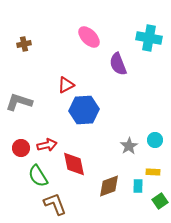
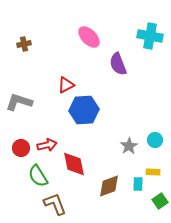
cyan cross: moved 1 px right, 2 px up
cyan rectangle: moved 2 px up
